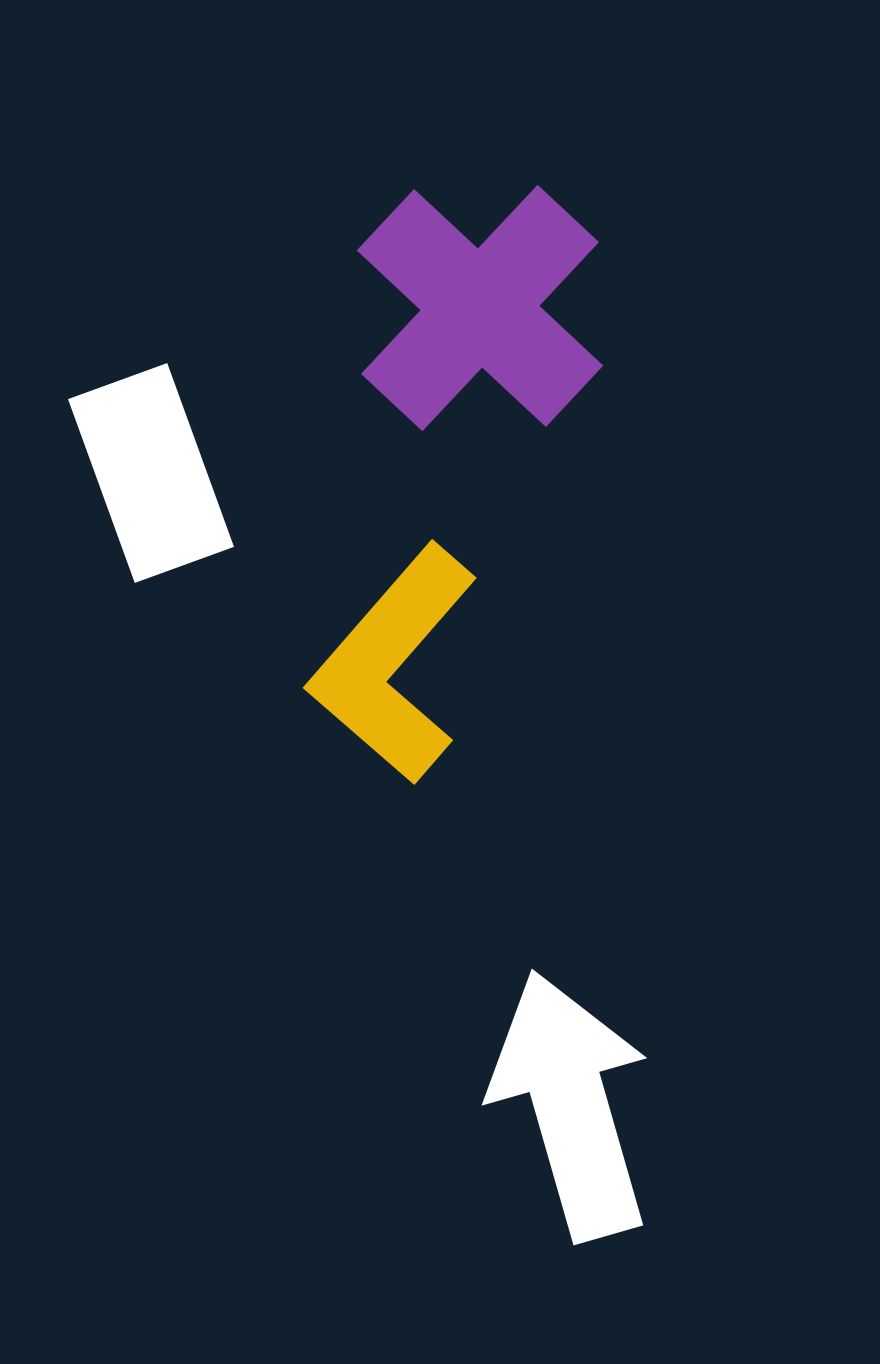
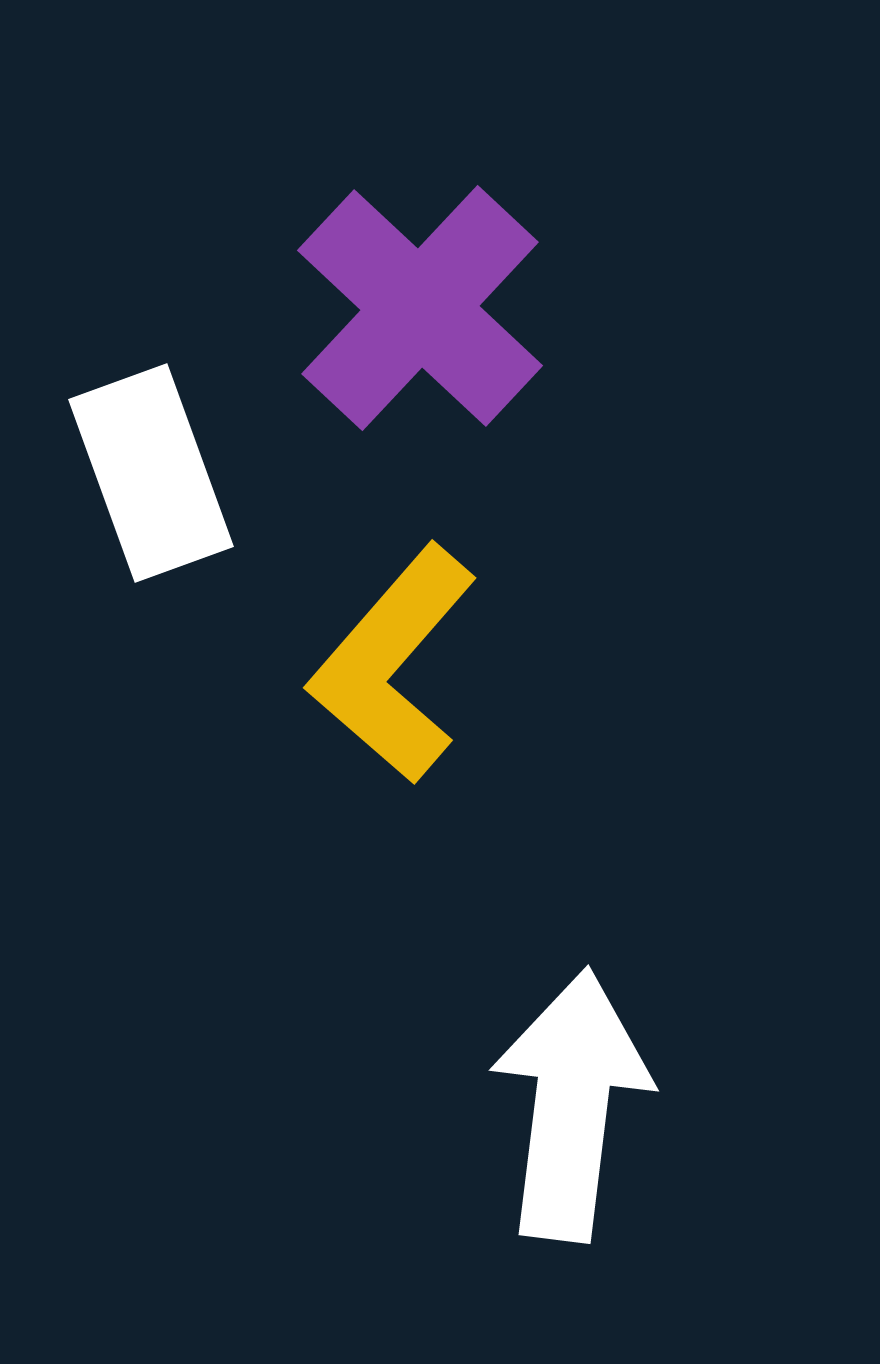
purple cross: moved 60 px left
white arrow: rotated 23 degrees clockwise
